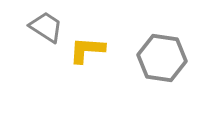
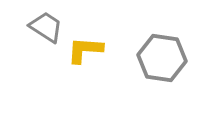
yellow L-shape: moved 2 px left
